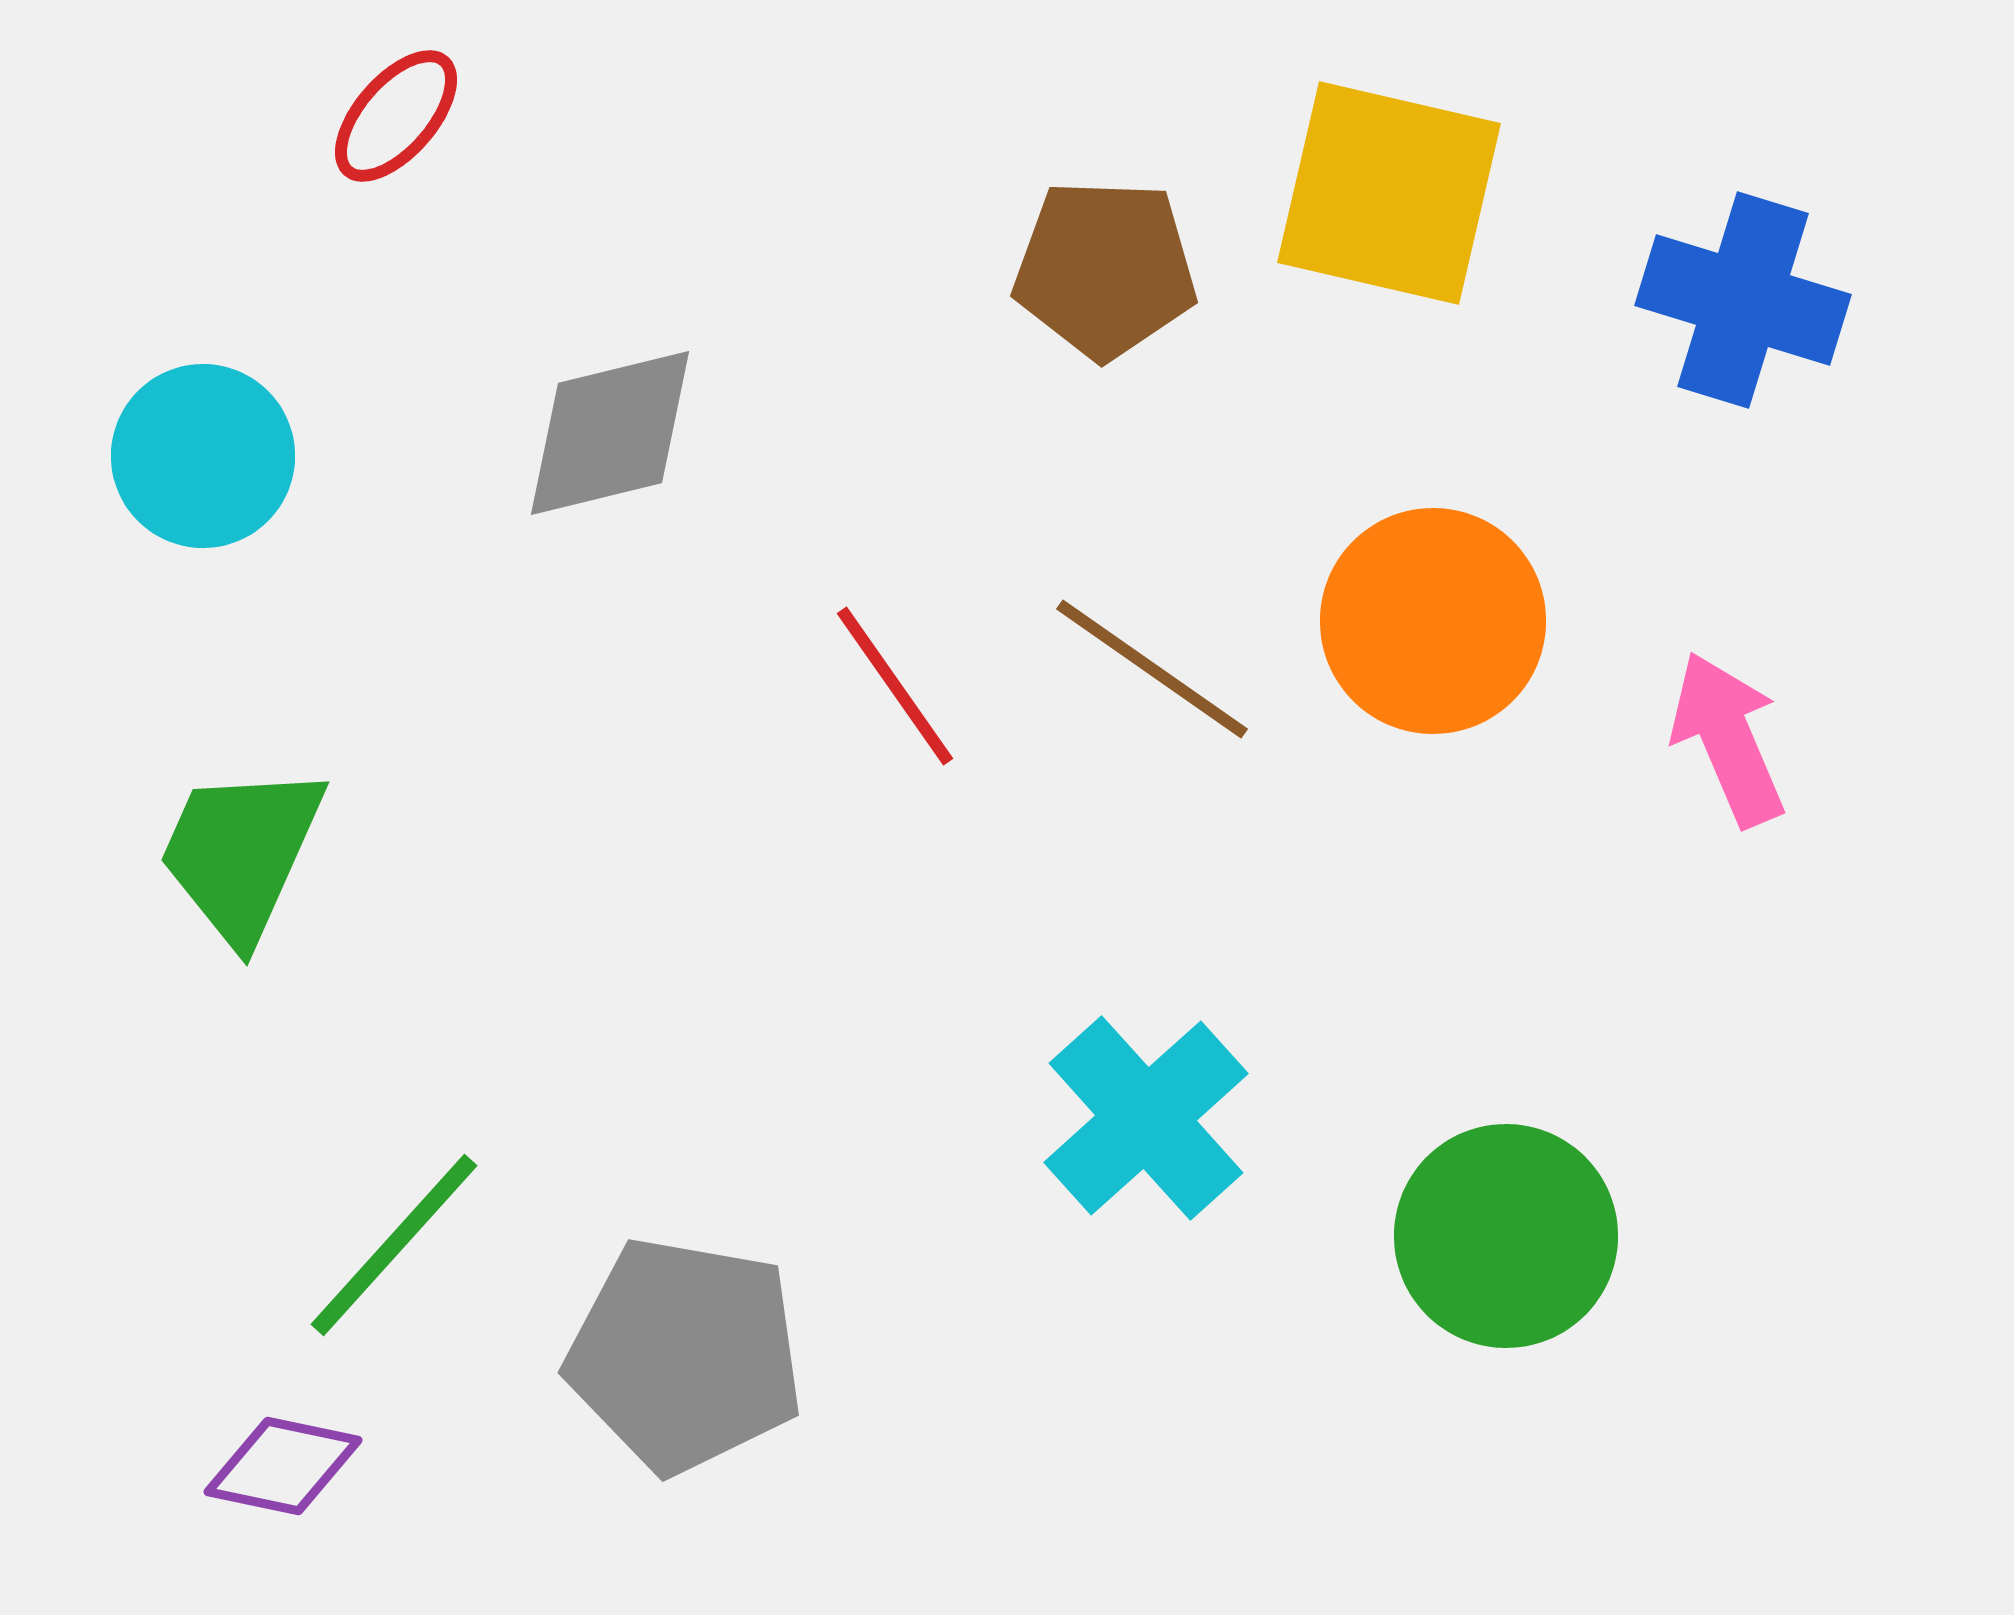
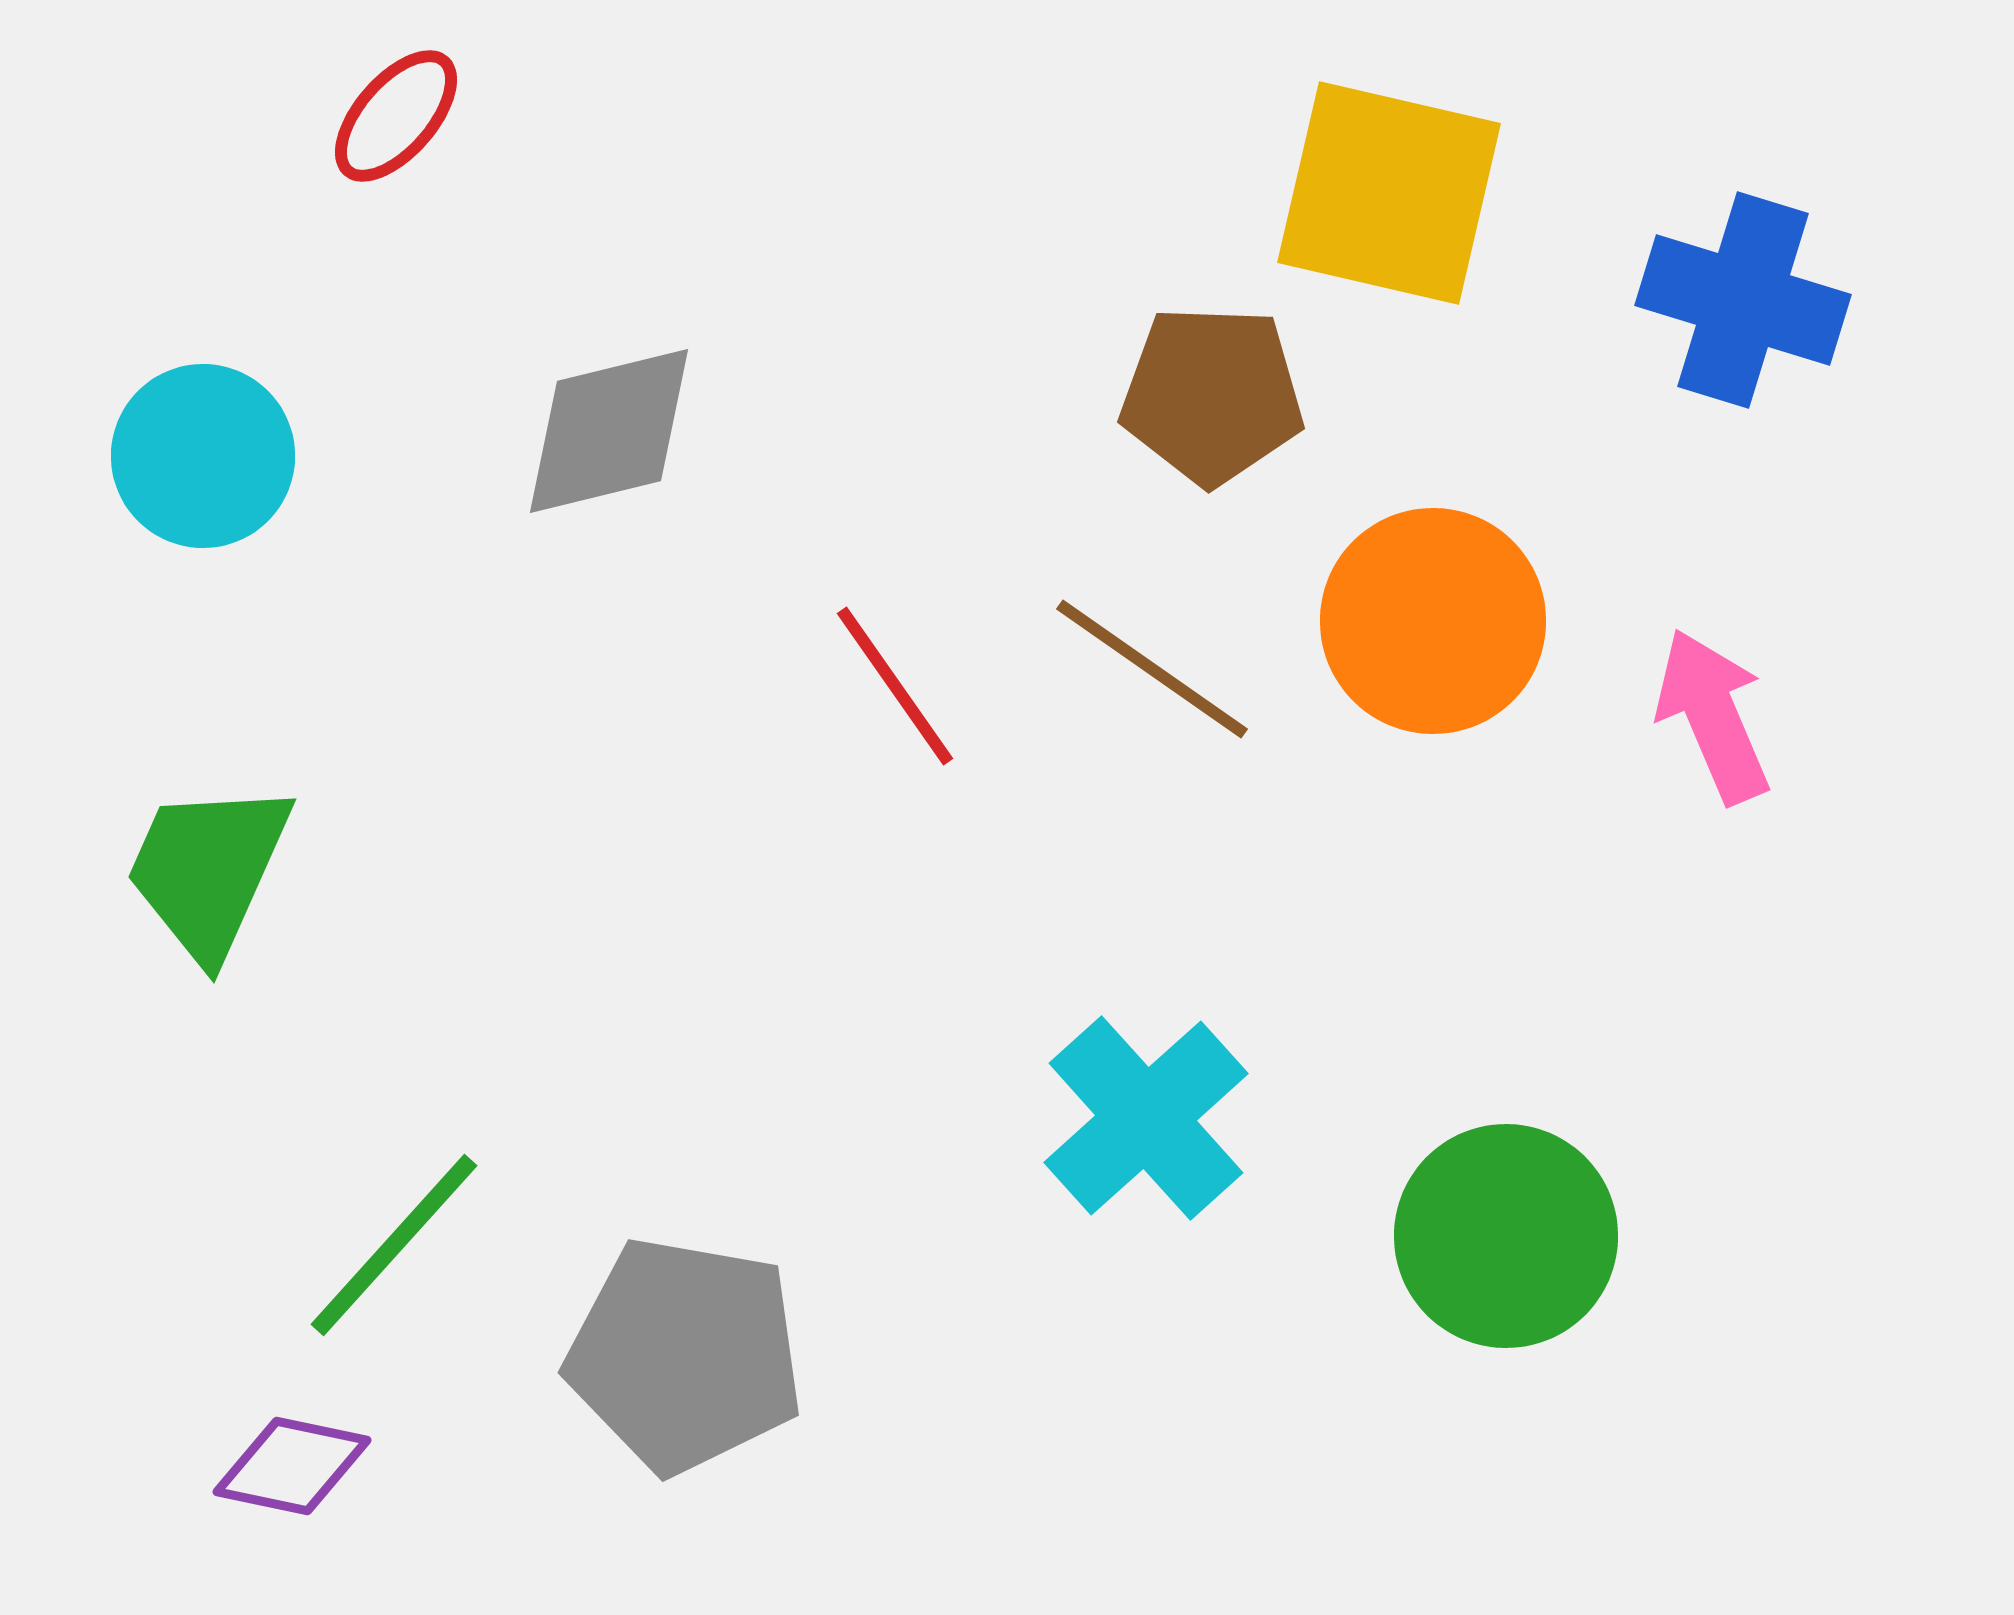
brown pentagon: moved 107 px right, 126 px down
gray diamond: moved 1 px left, 2 px up
pink arrow: moved 15 px left, 23 px up
green trapezoid: moved 33 px left, 17 px down
purple diamond: moved 9 px right
